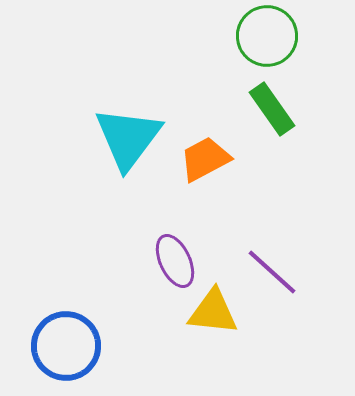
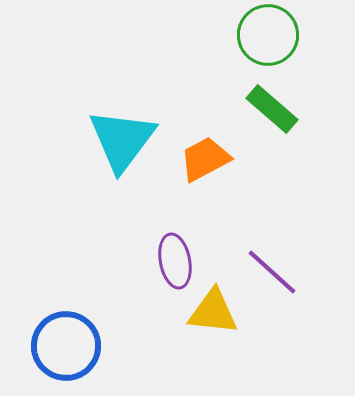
green circle: moved 1 px right, 1 px up
green rectangle: rotated 14 degrees counterclockwise
cyan triangle: moved 6 px left, 2 px down
purple ellipse: rotated 14 degrees clockwise
